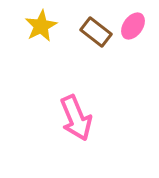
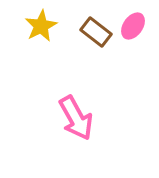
pink arrow: rotated 6 degrees counterclockwise
